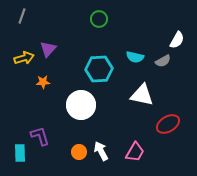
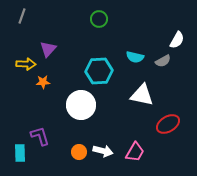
yellow arrow: moved 2 px right, 6 px down; rotated 18 degrees clockwise
cyan hexagon: moved 2 px down
white arrow: moved 2 px right; rotated 132 degrees clockwise
